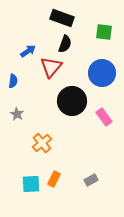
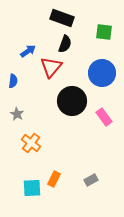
orange cross: moved 11 px left; rotated 12 degrees counterclockwise
cyan square: moved 1 px right, 4 px down
